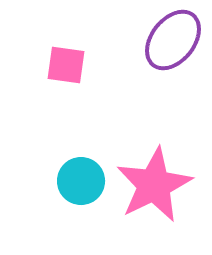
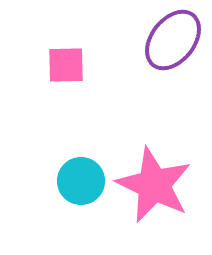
pink square: rotated 9 degrees counterclockwise
pink star: rotated 20 degrees counterclockwise
